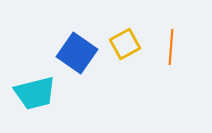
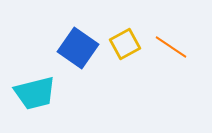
orange line: rotated 60 degrees counterclockwise
blue square: moved 1 px right, 5 px up
